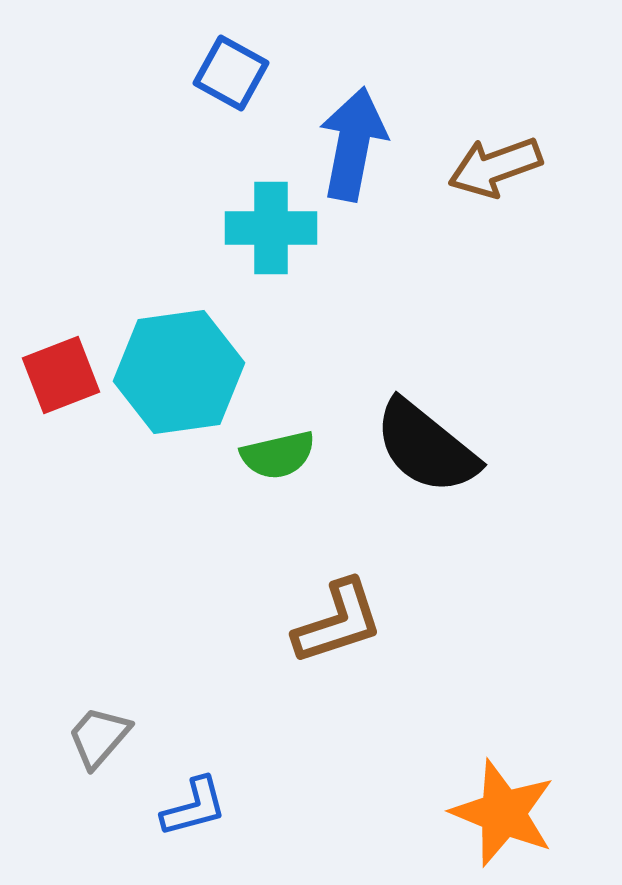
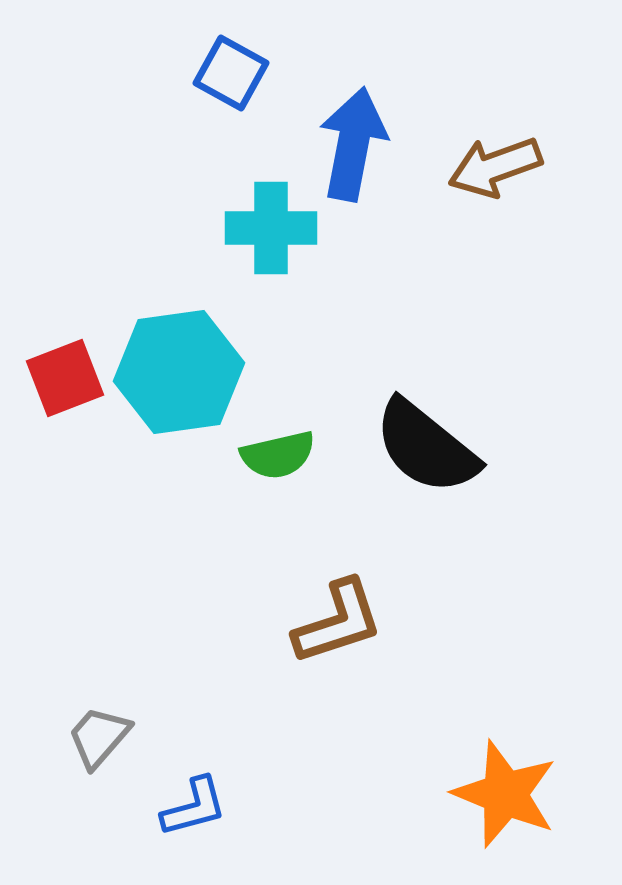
red square: moved 4 px right, 3 px down
orange star: moved 2 px right, 19 px up
